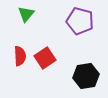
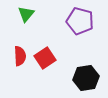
black hexagon: moved 2 px down
